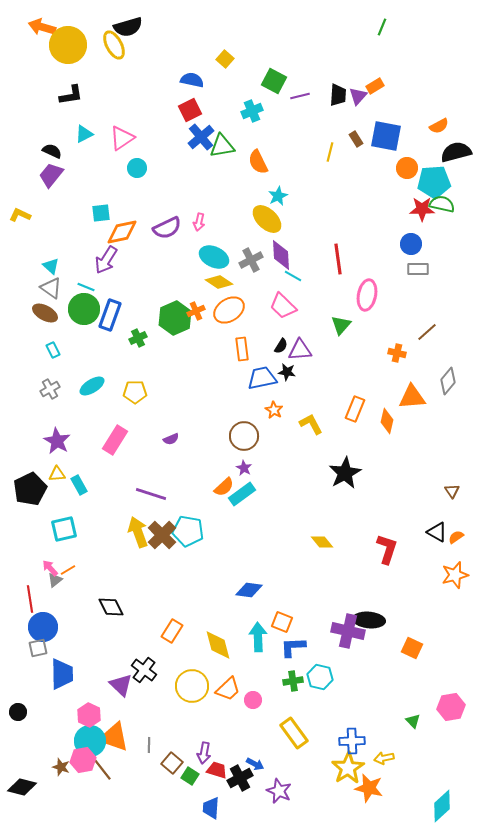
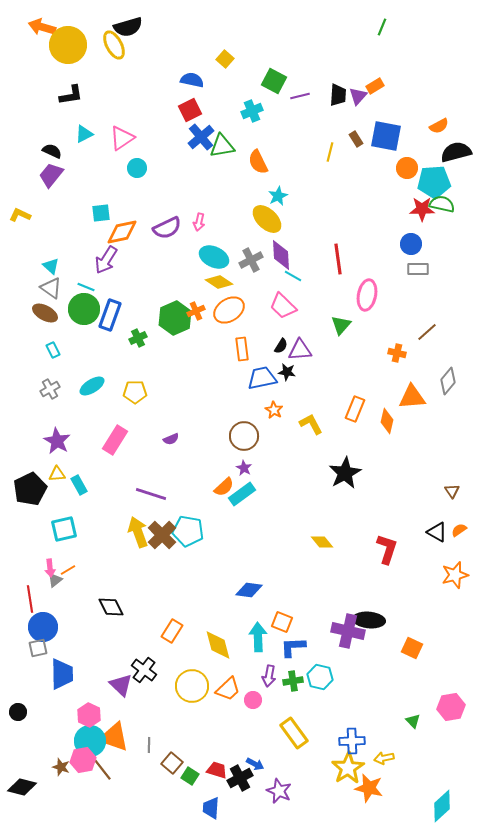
orange semicircle at (456, 537): moved 3 px right, 7 px up
pink arrow at (50, 568): rotated 144 degrees counterclockwise
purple arrow at (204, 753): moved 65 px right, 77 px up
